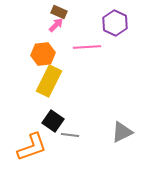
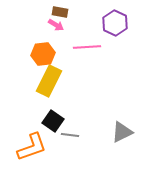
brown rectangle: moved 1 px right; rotated 14 degrees counterclockwise
pink arrow: rotated 77 degrees clockwise
